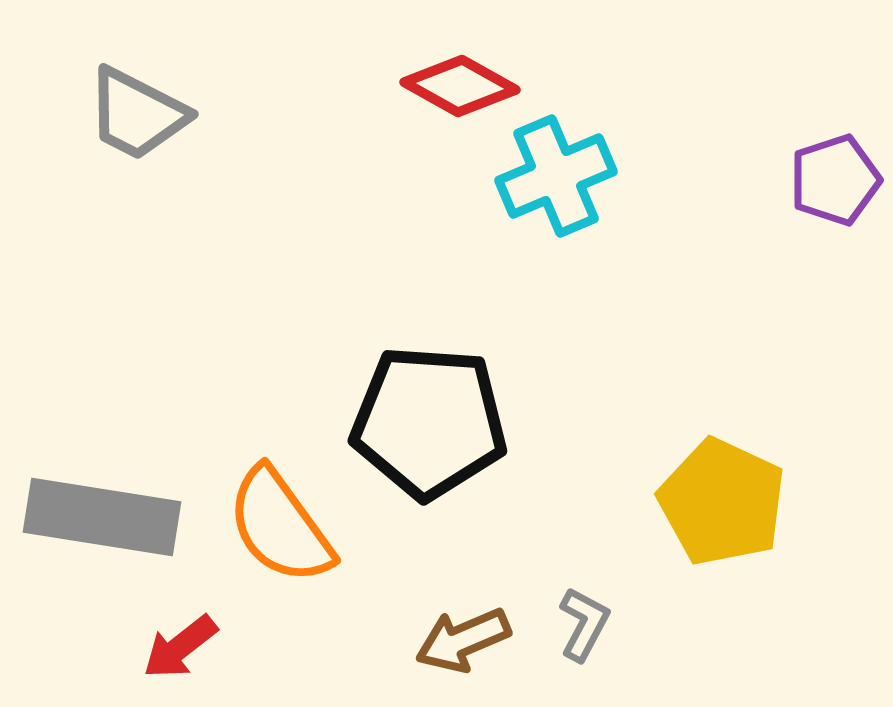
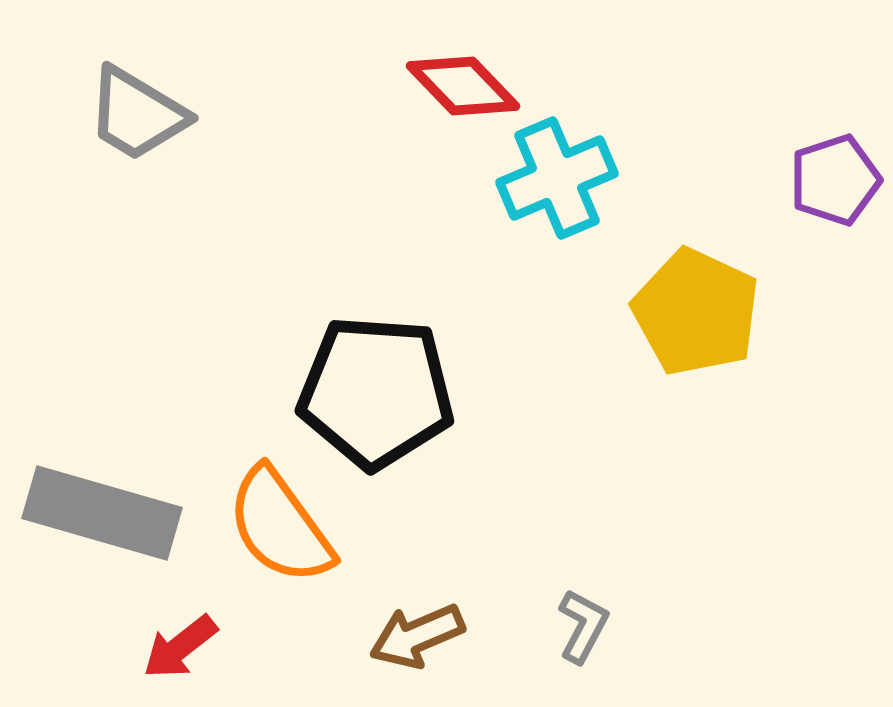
red diamond: moved 3 px right; rotated 17 degrees clockwise
gray trapezoid: rotated 4 degrees clockwise
cyan cross: moved 1 px right, 2 px down
black pentagon: moved 53 px left, 30 px up
yellow pentagon: moved 26 px left, 190 px up
gray rectangle: moved 4 px up; rotated 7 degrees clockwise
gray L-shape: moved 1 px left, 2 px down
brown arrow: moved 46 px left, 4 px up
